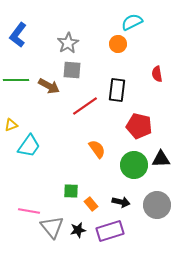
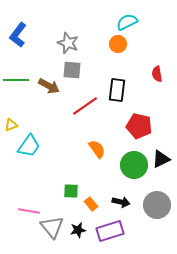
cyan semicircle: moved 5 px left
gray star: rotated 20 degrees counterclockwise
black triangle: rotated 24 degrees counterclockwise
